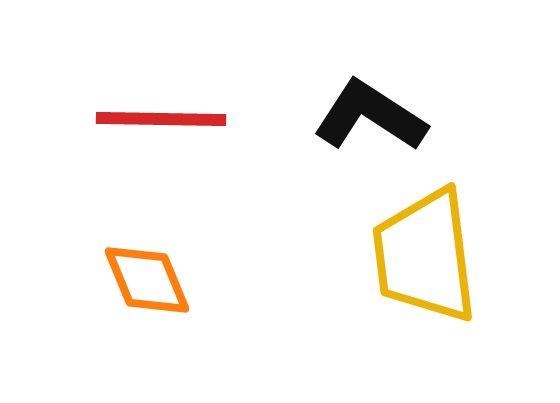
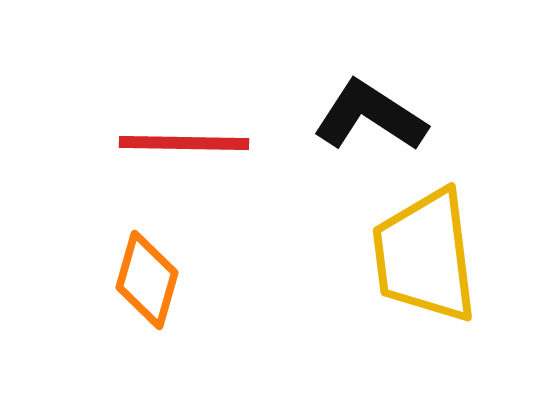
red line: moved 23 px right, 24 px down
orange diamond: rotated 38 degrees clockwise
